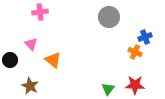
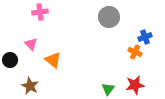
red star: rotated 12 degrees counterclockwise
